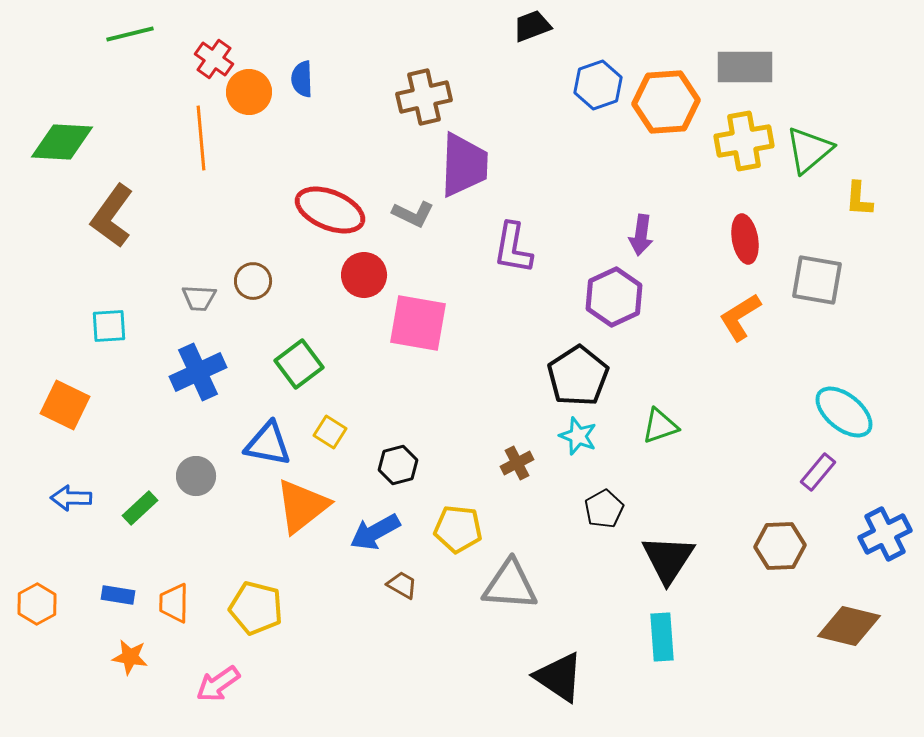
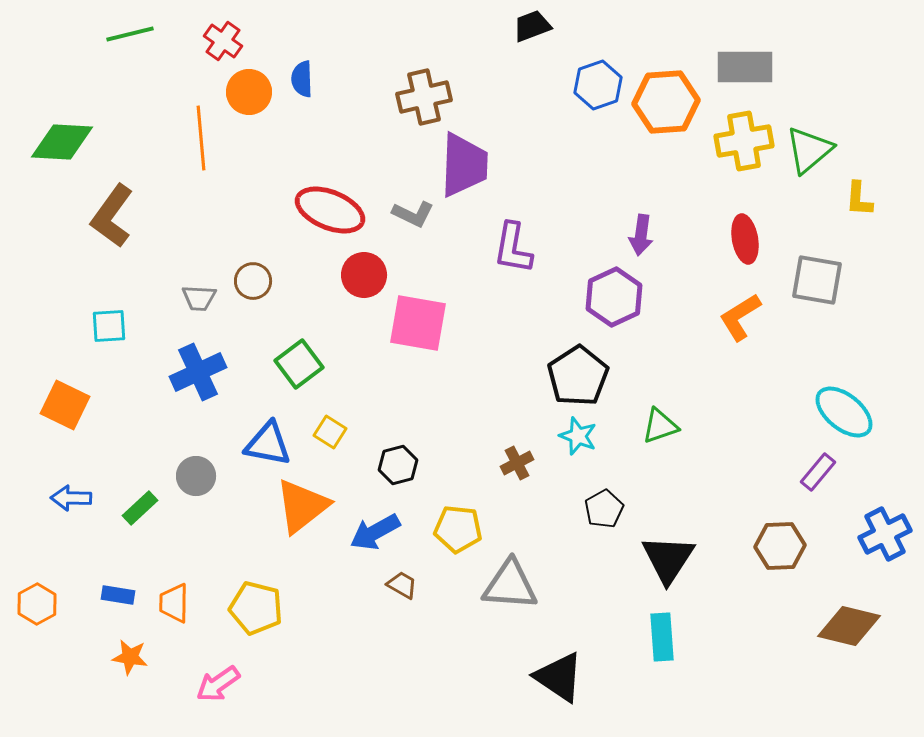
red cross at (214, 59): moved 9 px right, 18 px up
